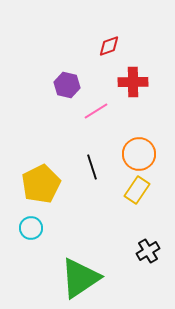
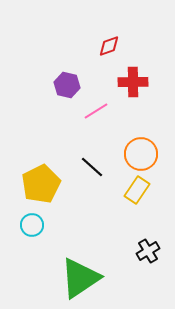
orange circle: moved 2 px right
black line: rotated 30 degrees counterclockwise
cyan circle: moved 1 px right, 3 px up
